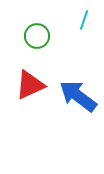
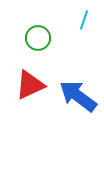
green circle: moved 1 px right, 2 px down
